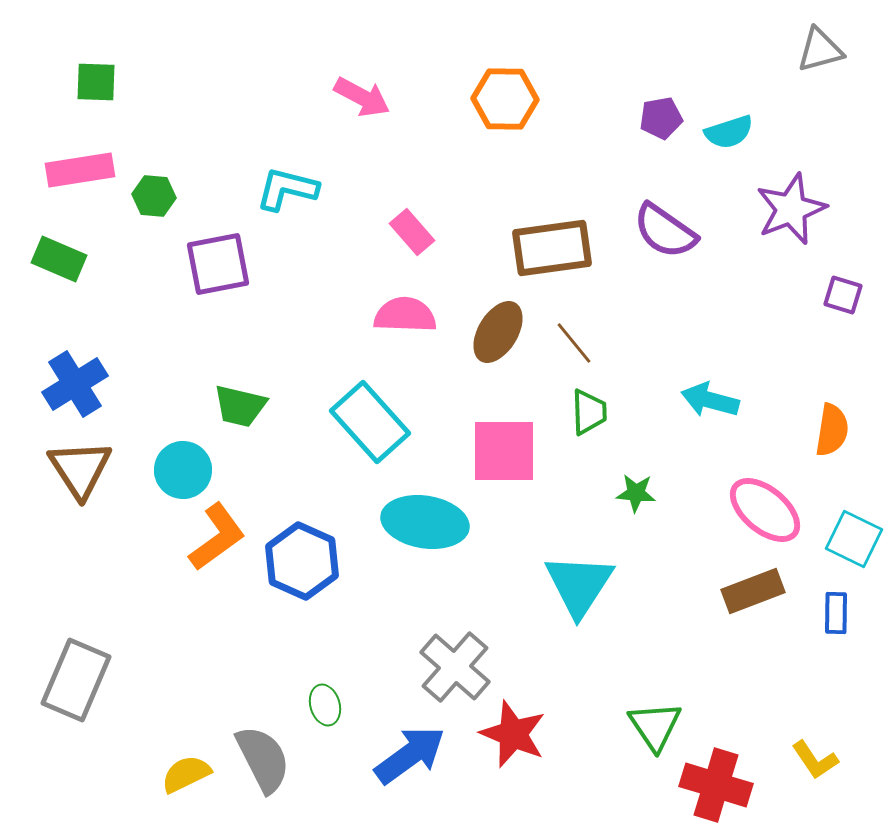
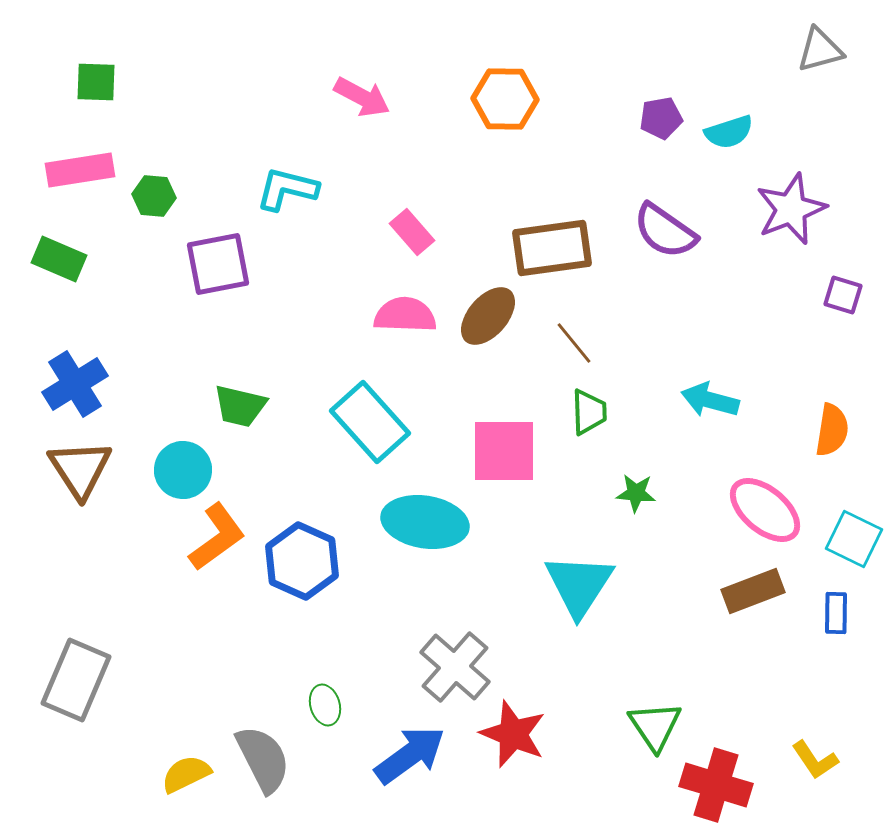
brown ellipse at (498, 332): moved 10 px left, 16 px up; rotated 10 degrees clockwise
